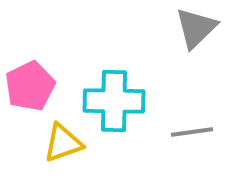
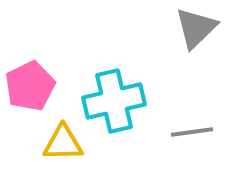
cyan cross: rotated 14 degrees counterclockwise
yellow triangle: rotated 18 degrees clockwise
